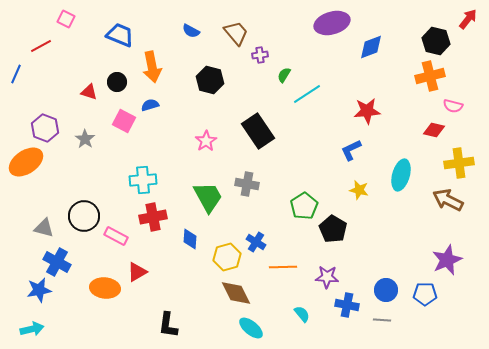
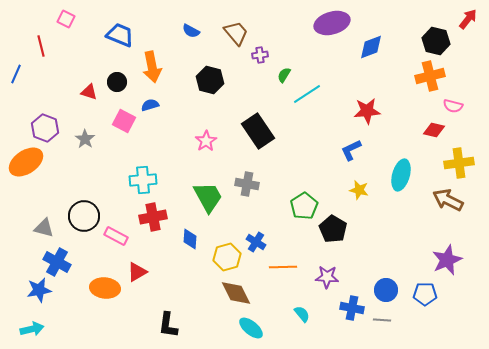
red line at (41, 46): rotated 75 degrees counterclockwise
blue cross at (347, 305): moved 5 px right, 3 px down
